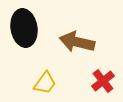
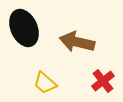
black ellipse: rotated 15 degrees counterclockwise
yellow trapezoid: rotated 95 degrees clockwise
